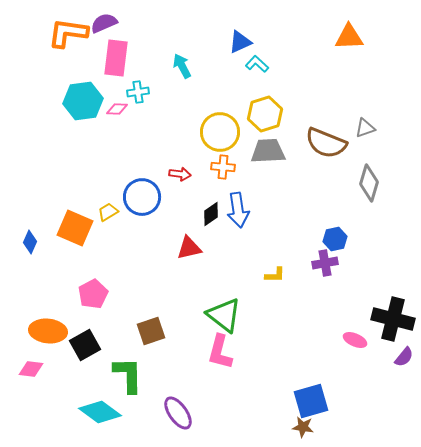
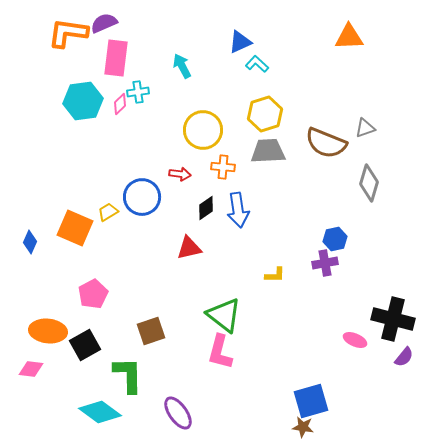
pink diamond at (117, 109): moved 3 px right, 5 px up; rotated 45 degrees counterclockwise
yellow circle at (220, 132): moved 17 px left, 2 px up
black diamond at (211, 214): moved 5 px left, 6 px up
